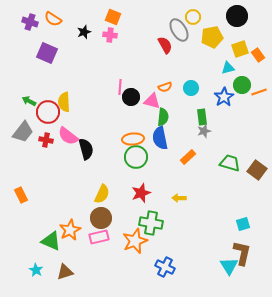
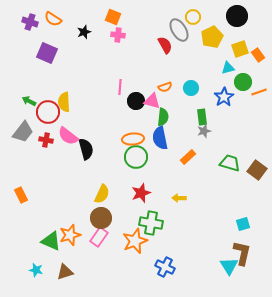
pink cross at (110, 35): moved 8 px right
yellow pentagon at (212, 37): rotated 15 degrees counterclockwise
green circle at (242, 85): moved 1 px right, 3 px up
black circle at (131, 97): moved 5 px right, 4 px down
orange star at (70, 230): moved 5 px down; rotated 10 degrees clockwise
pink rectangle at (99, 237): rotated 42 degrees counterclockwise
cyan star at (36, 270): rotated 16 degrees counterclockwise
